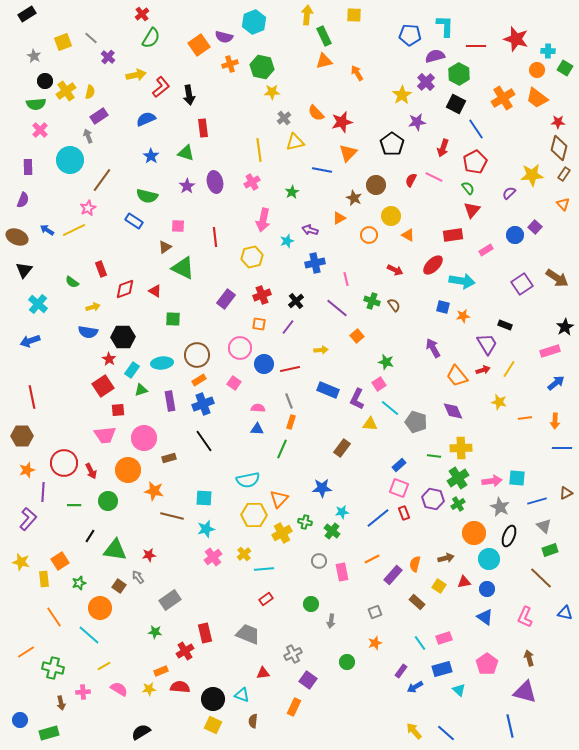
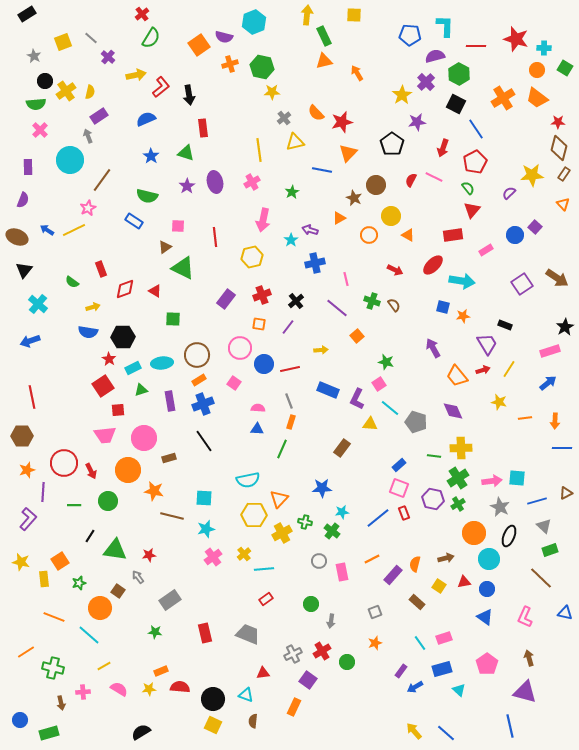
cyan cross at (548, 51): moved 4 px left, 3 px up
cyan star at (287, 241): moved 4 px right, 1 px up; rotated 16 degrees counterclockwise
cyan rectangle at (132, 370): moved 1 px right, 2 px up; rotated 28 degrees clockwise
blue arrow at (556, 383): moved 8 px left
brown square at (119, 586): moved 1 px left, 5 px down
orange line at (54, 617): rotated 35 degrees counterclockwise
red cross at (185, 651): moved 137 px right
cyan triangle at (242, 695): moved 4 px right
